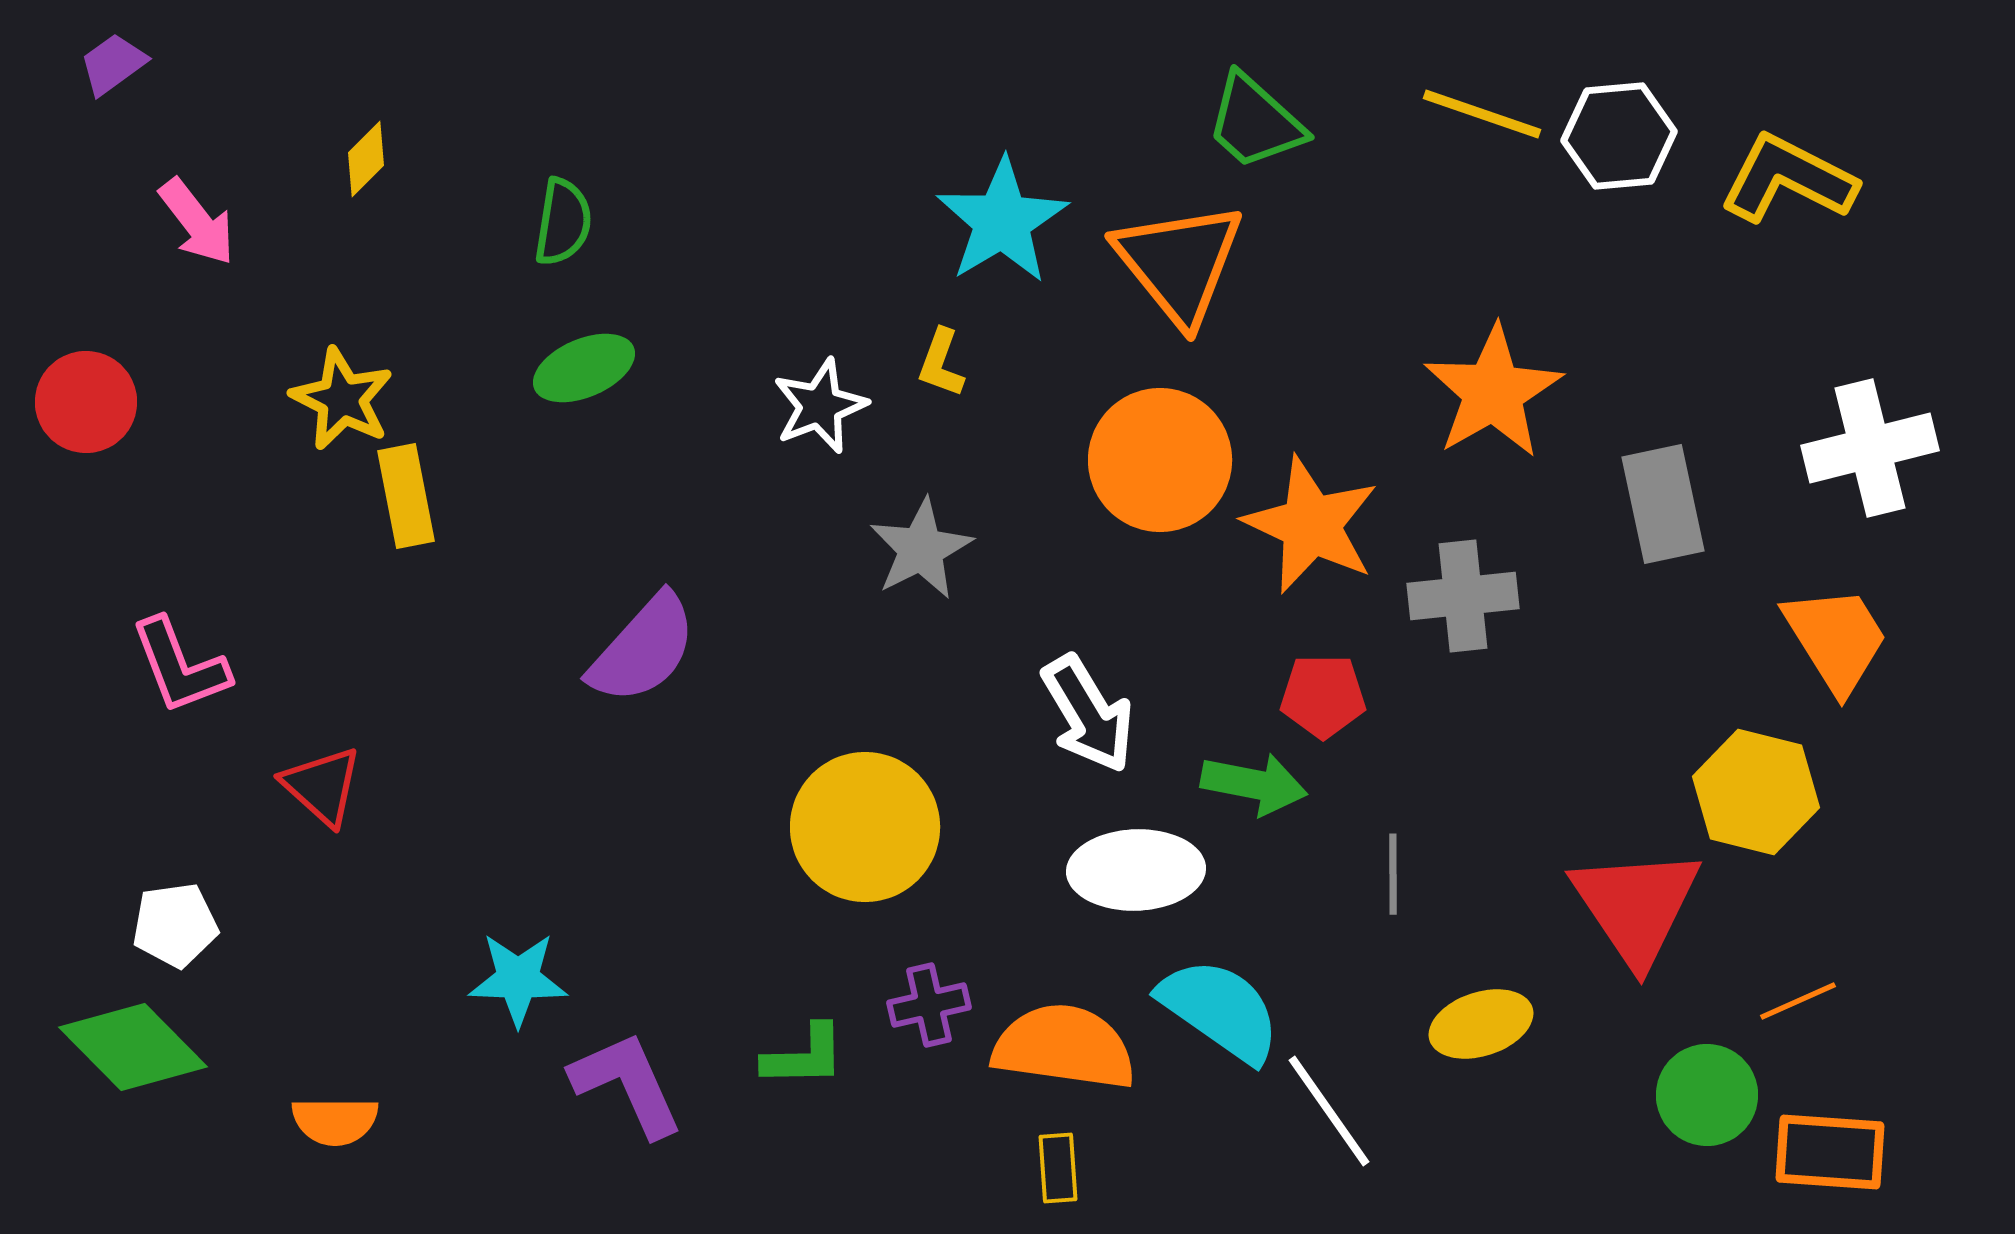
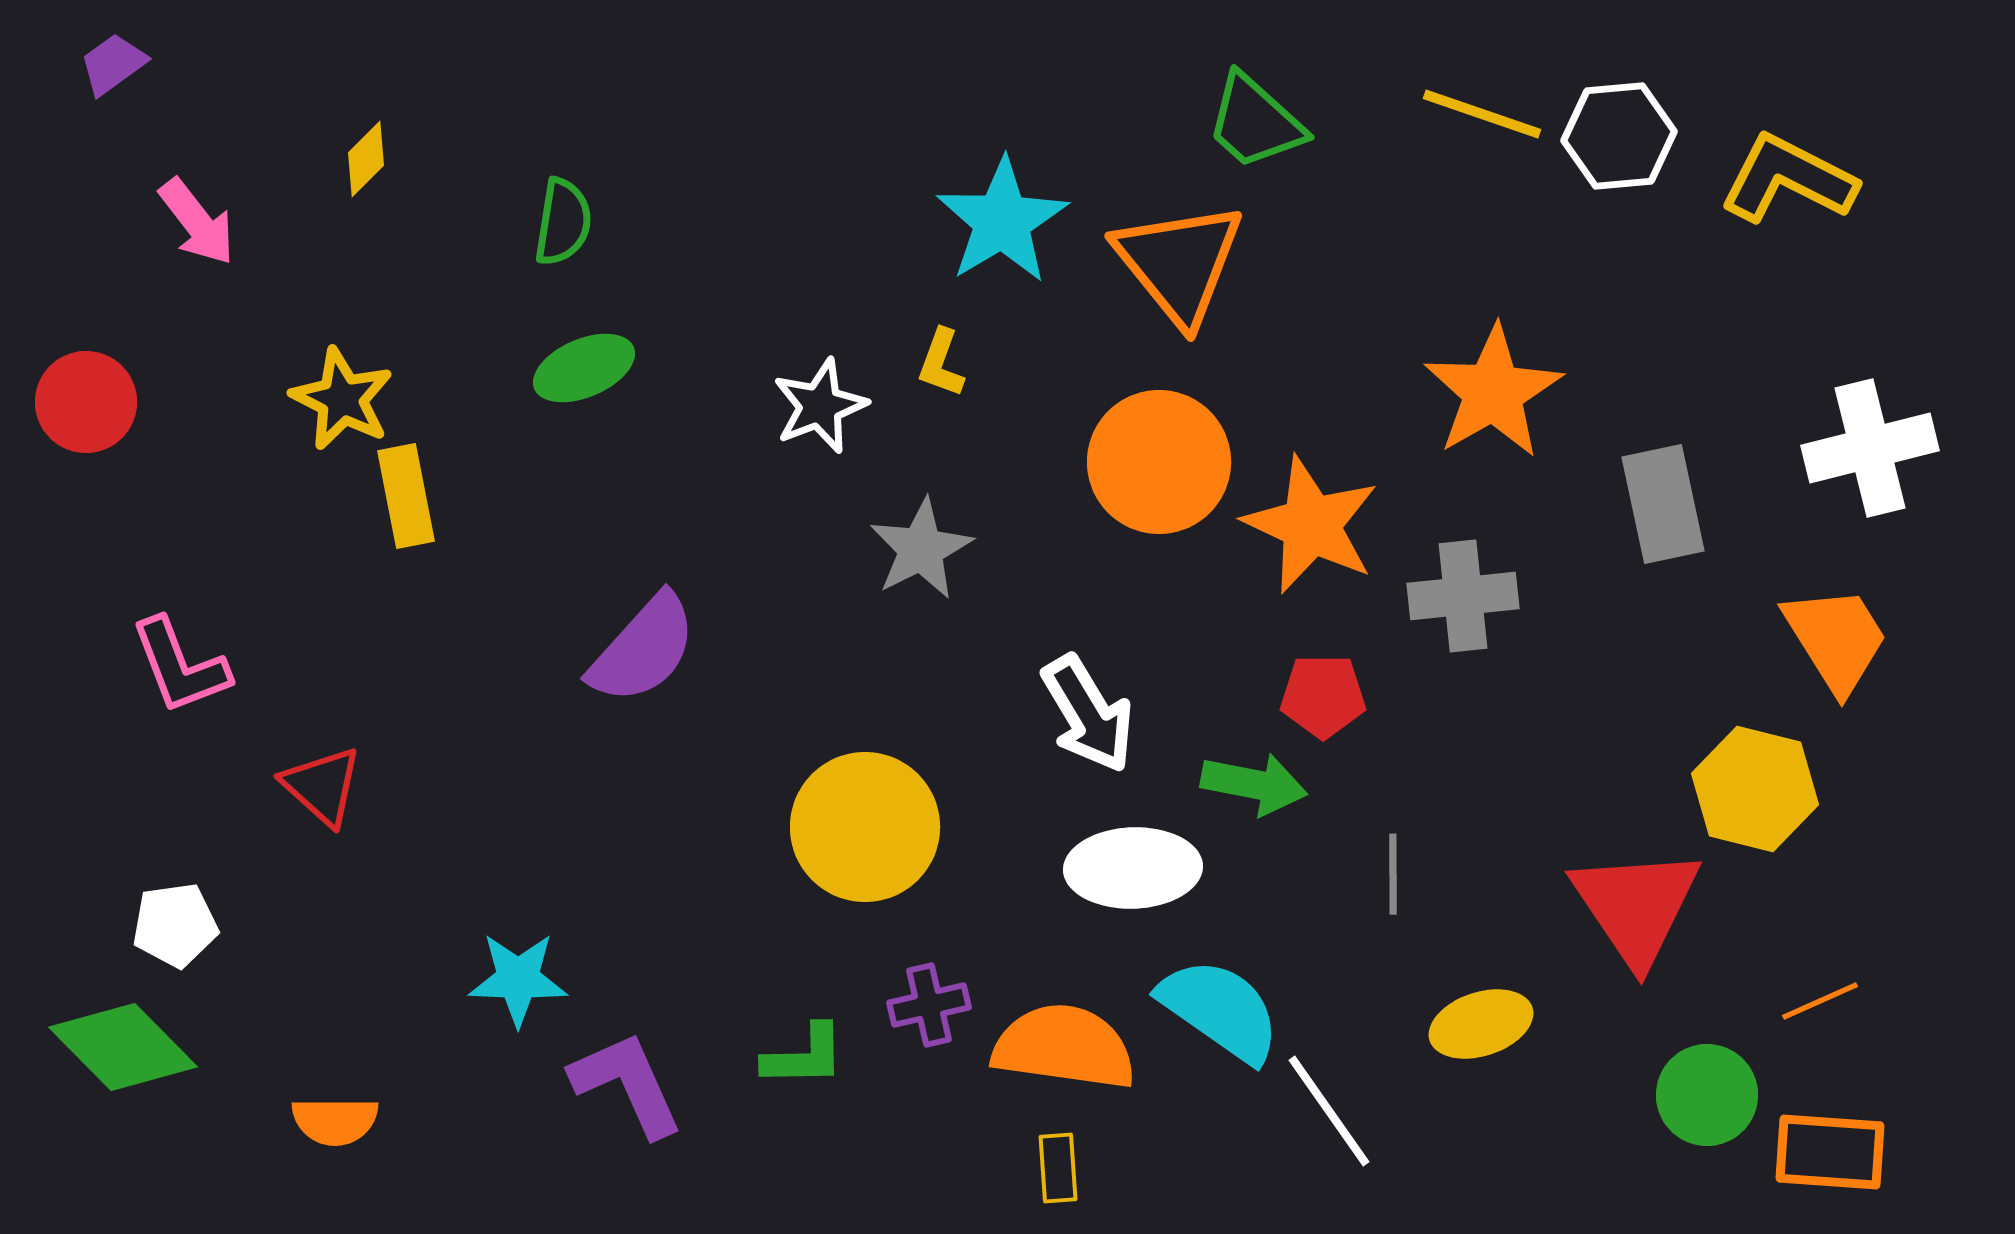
orange circle at (1160, 460): moved 1 px left, 2 px down
yellow hexagon at (1756, 792): moved 1 px left, 3 px up
white ellipse at (1136, 870): moved 3 px left, 2 px up
orange line at (1798, 1001): moved 22 px right
green diamond at (133, 1047): moved 10 px left
